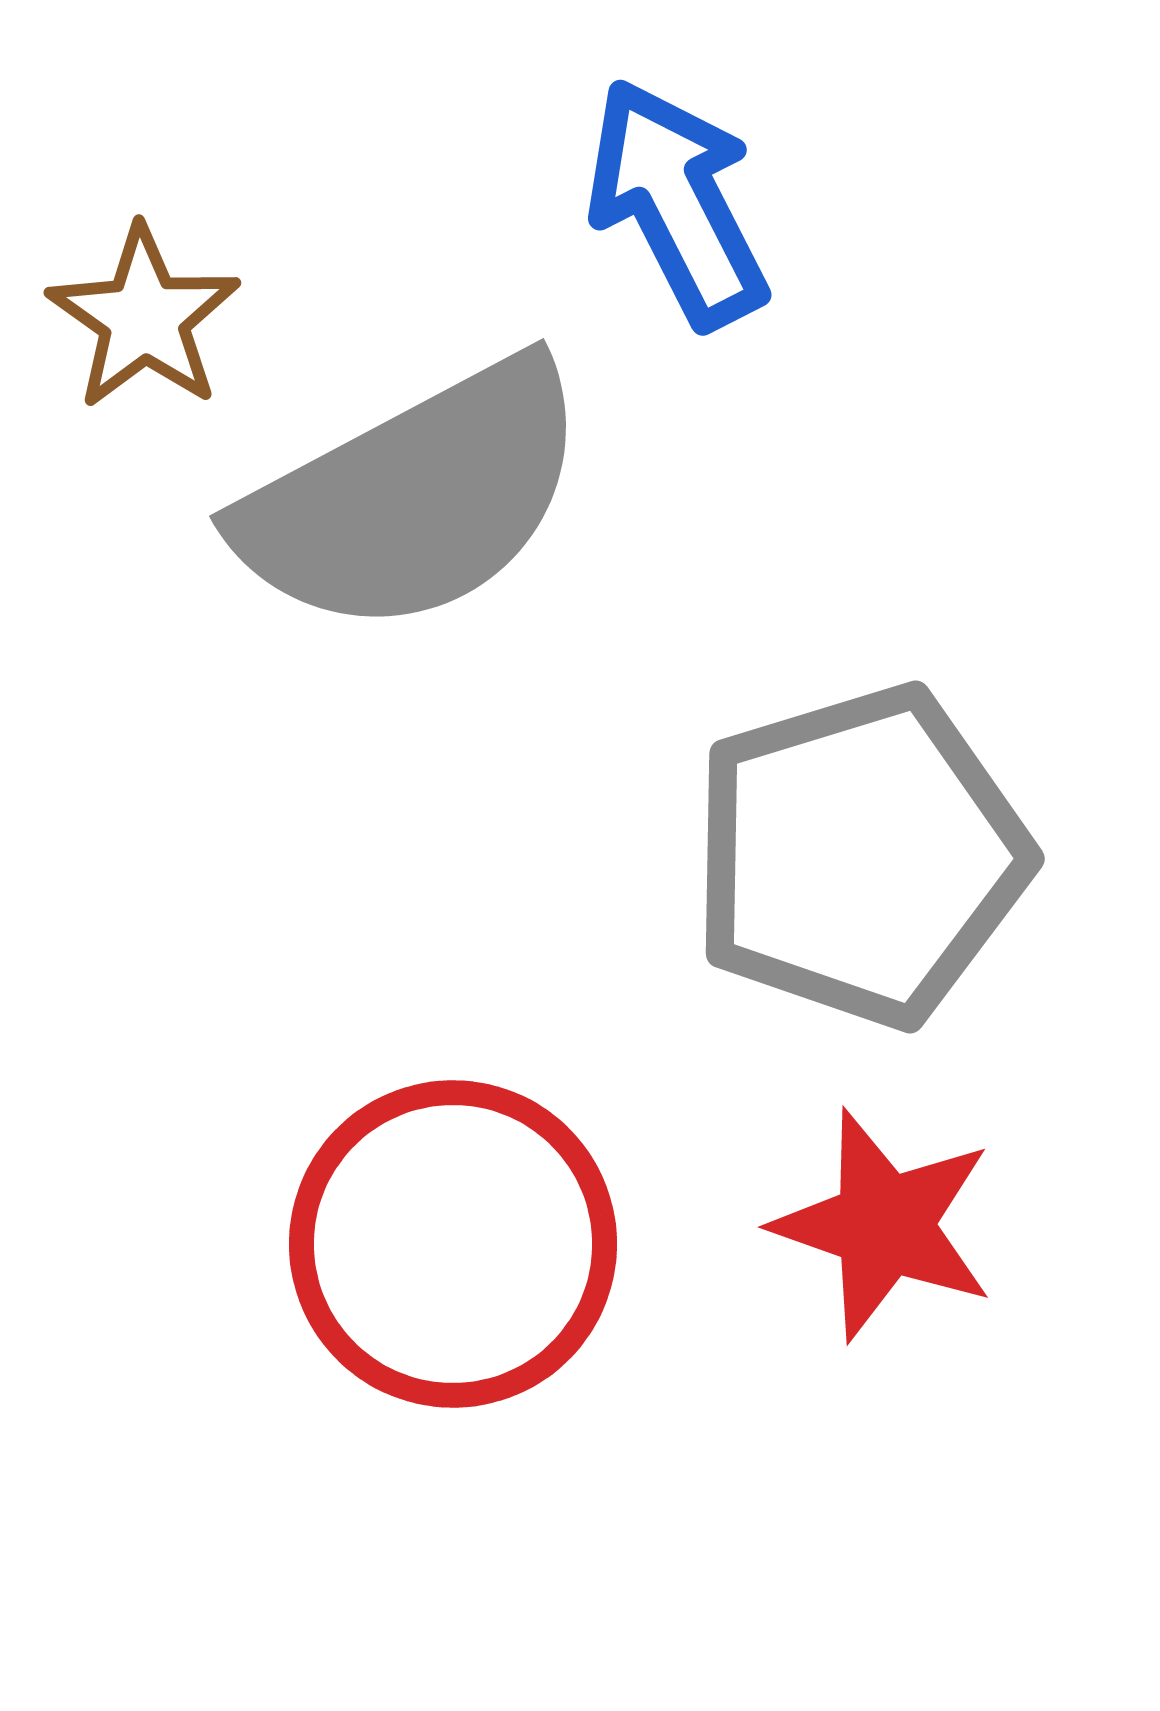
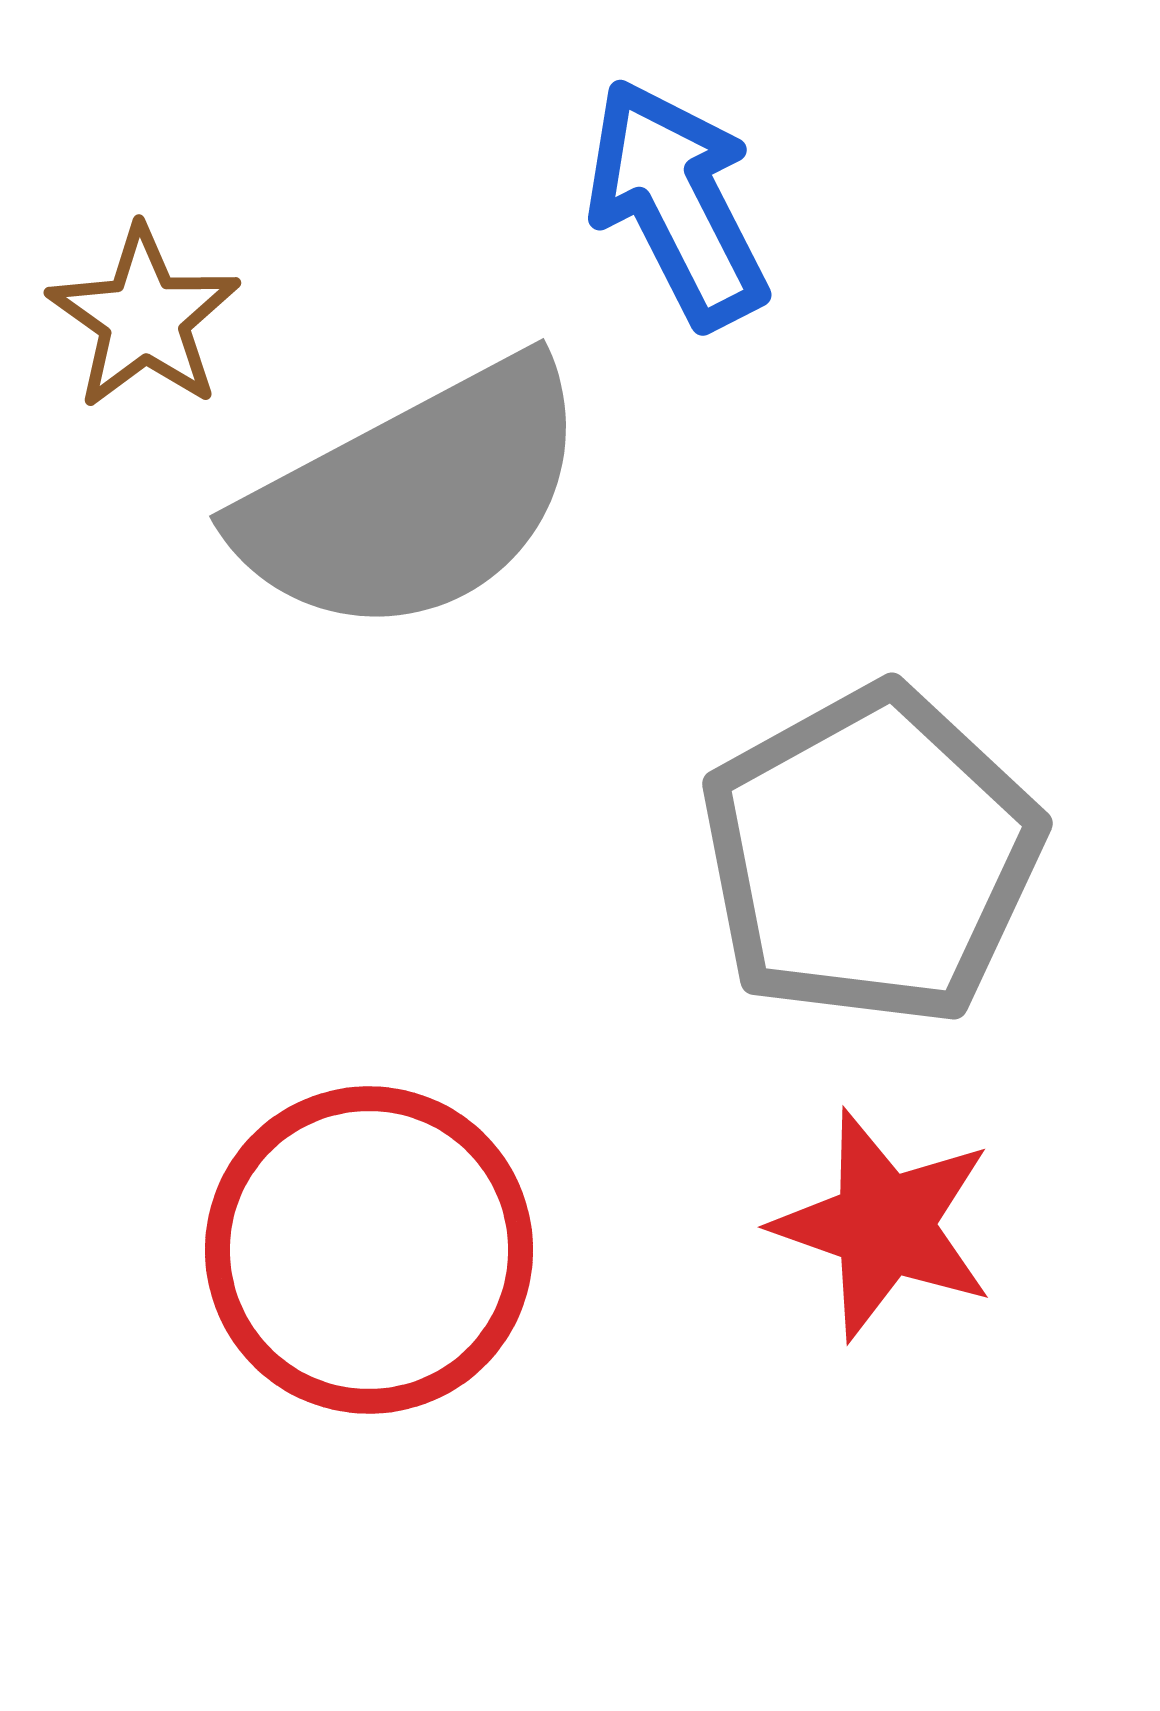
gray pentagon: moved 11 px right; rotated 12 degrees counterclockwise
red circle: moved 84 px left, 6 px down
